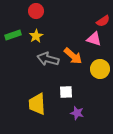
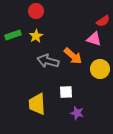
gray arrow: moved 2 px down
